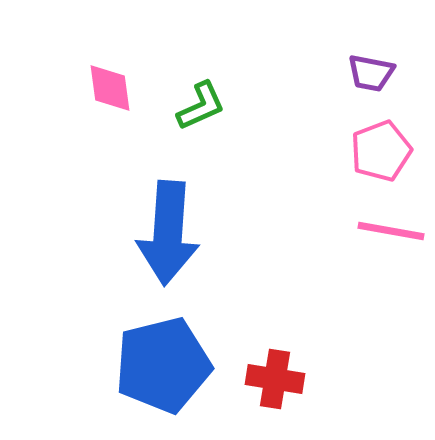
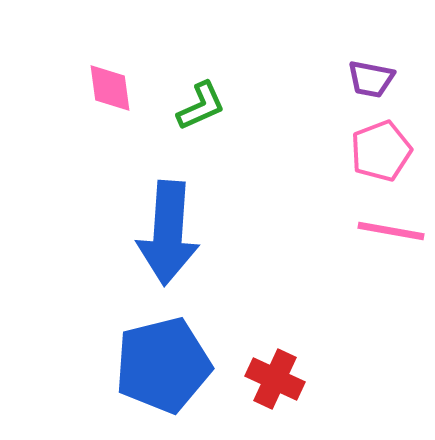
purple trapezoid: moved 6 px down
red cross: rotated 16 degrees clockwise
